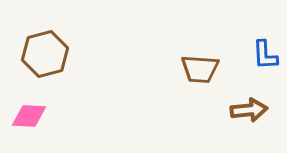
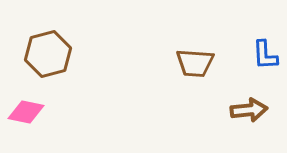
brown hexagon: moved 3 px right
brown trapezoid: moved 5 px left, 6 px up
pink diamond: moved 3 px left, 4 px up; rotated 9 degrees clockwise
